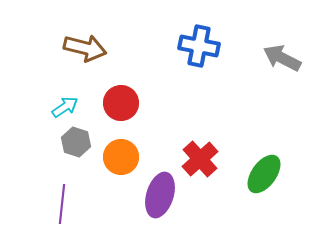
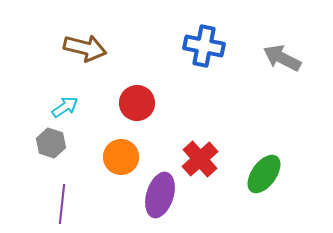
blue cross: moved 5 px right
red circle: moved 16 px right
gray hexagon: moved 25 px left, 1 px down
